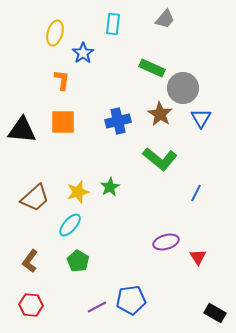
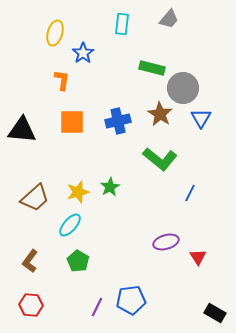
gray trapezoid: moved 4 px right
cyan rectangle: moved 9 px right
green rectangle: rotated 10 degrees counterclockwise
orange square: moved 9 px right
blue line: moved 6 px left
purple line: rotated 36 degrees counterclockwise
